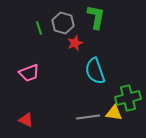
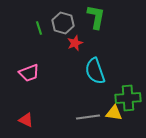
green cross: rotated 10 degrees clockwise
